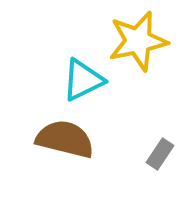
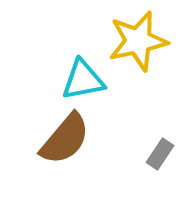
cyan triangle: rotated 15 degrees clockwise
brown semicircle: rotated 116 degrees clockwise
